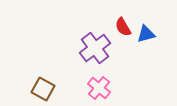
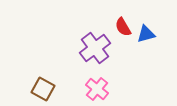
pink cross: moved 2 px left, 1 px down
